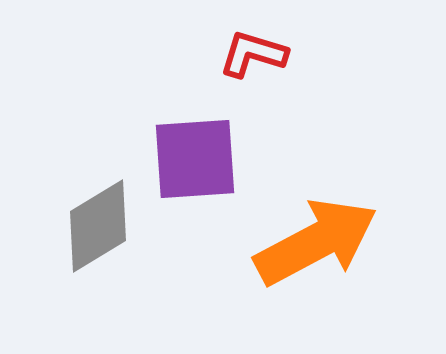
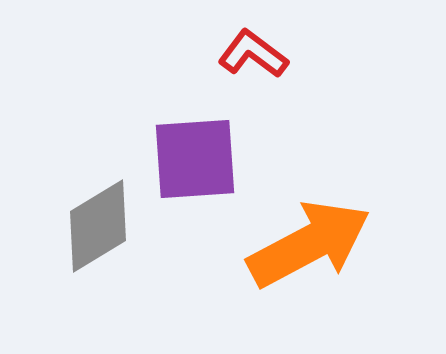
red L-shape: rotated 20 degrees clockwise
orange arrow: moved 7 px left, 2 px down
